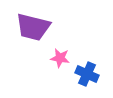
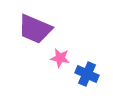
purple trapezoid: moved 2 px right, 2 px down; rotated 9 degrees clockwise
